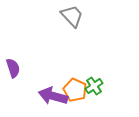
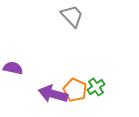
purple semicircle: rotated 60 degrees counterclockwise
green cross: moved 2 px right, 1 px down
purple arrow: moved 2 px up
